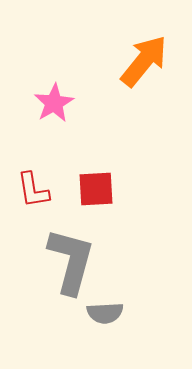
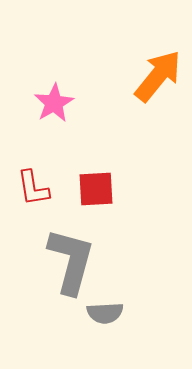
orange arrow: moved 14 px right, 15 px down
red L-shape: moved 2 px up
